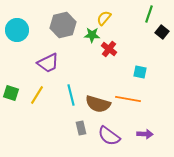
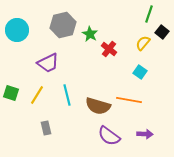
yellow semicircle: moved 39 px right, 25 px down
green star: moved 2 px left, 1 px up; rotated 28 degrees clockwise
cyan square: rotated 24 degrees clockwise
cyan line: moved 4 px left
orange line: moved 1 px right, 1 px down
brown semicircle: moved 2 px down
gray rectangle: moved 35 px left
